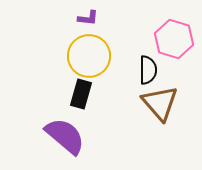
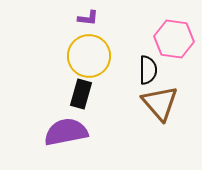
pink hexagon: rotated 9 degrees counterclockwise
purple semicircle: moved 1 px right, 4 px up; rotated 51 degrees counterclockwise
